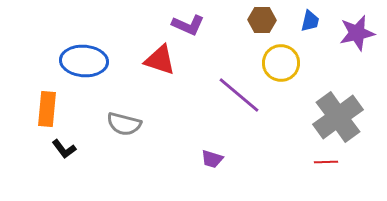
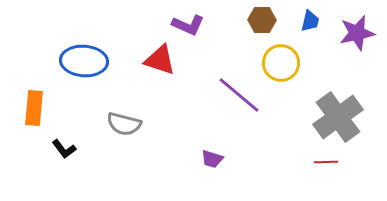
orange rectangle: moved 13 px left, 1 px up
